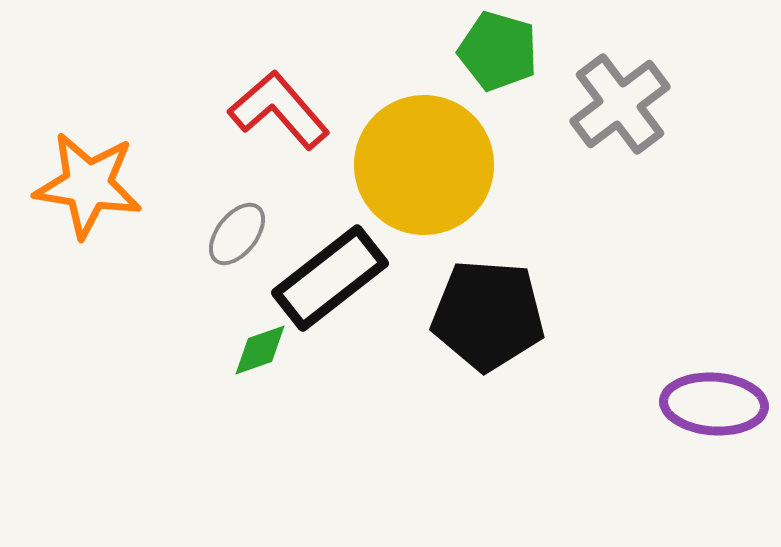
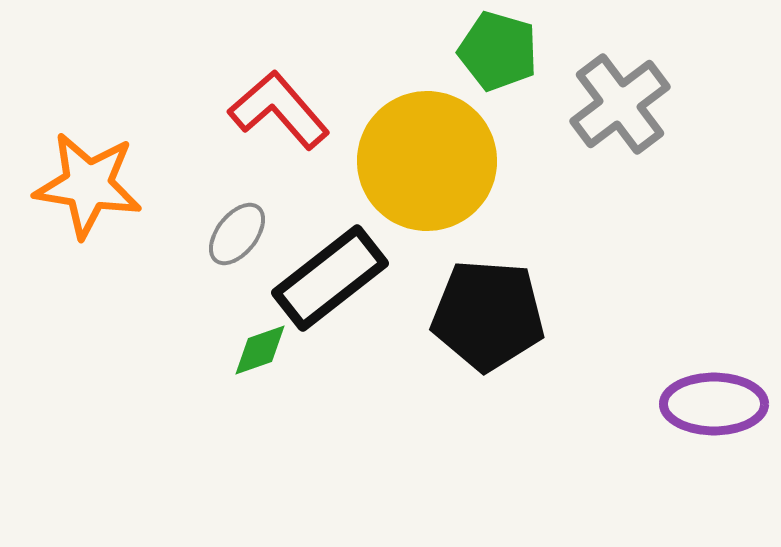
yellow circle: moved 3 px right, 4 px up
purple ellipse: rotated 4 degrees counterclockwise
